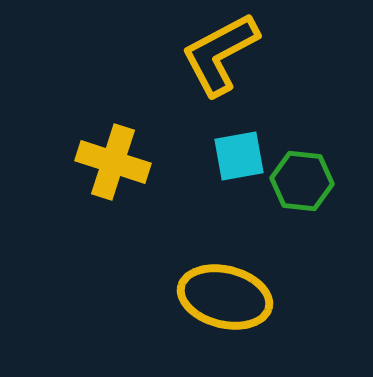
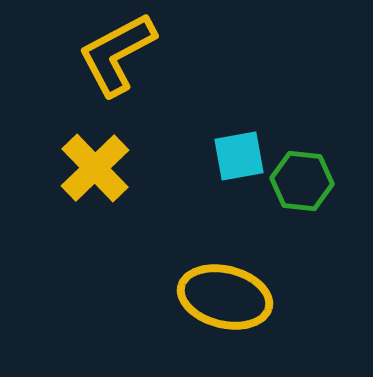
yellow L-shape: moved 103 px left
yellow cross: moved 18 px left, 6 px down; rotated 28 degrees clockwise
